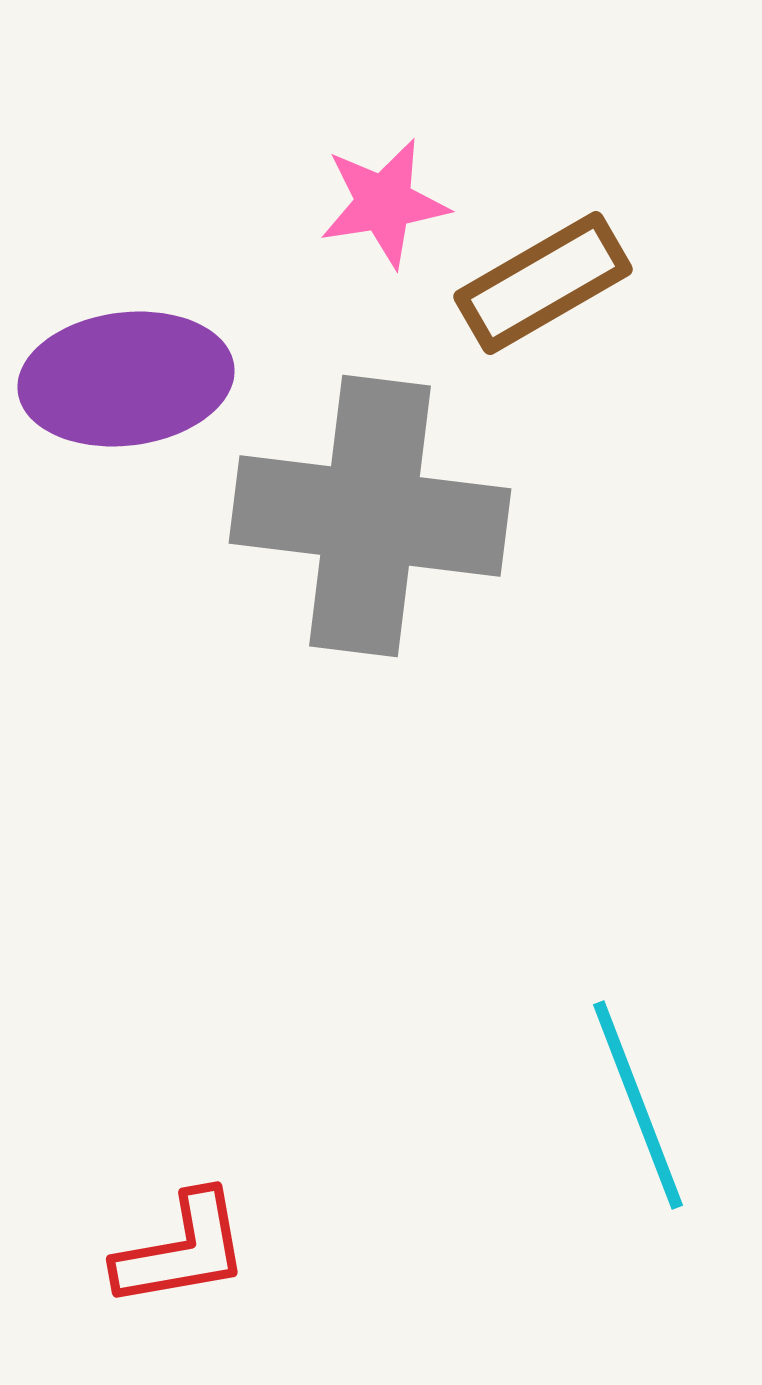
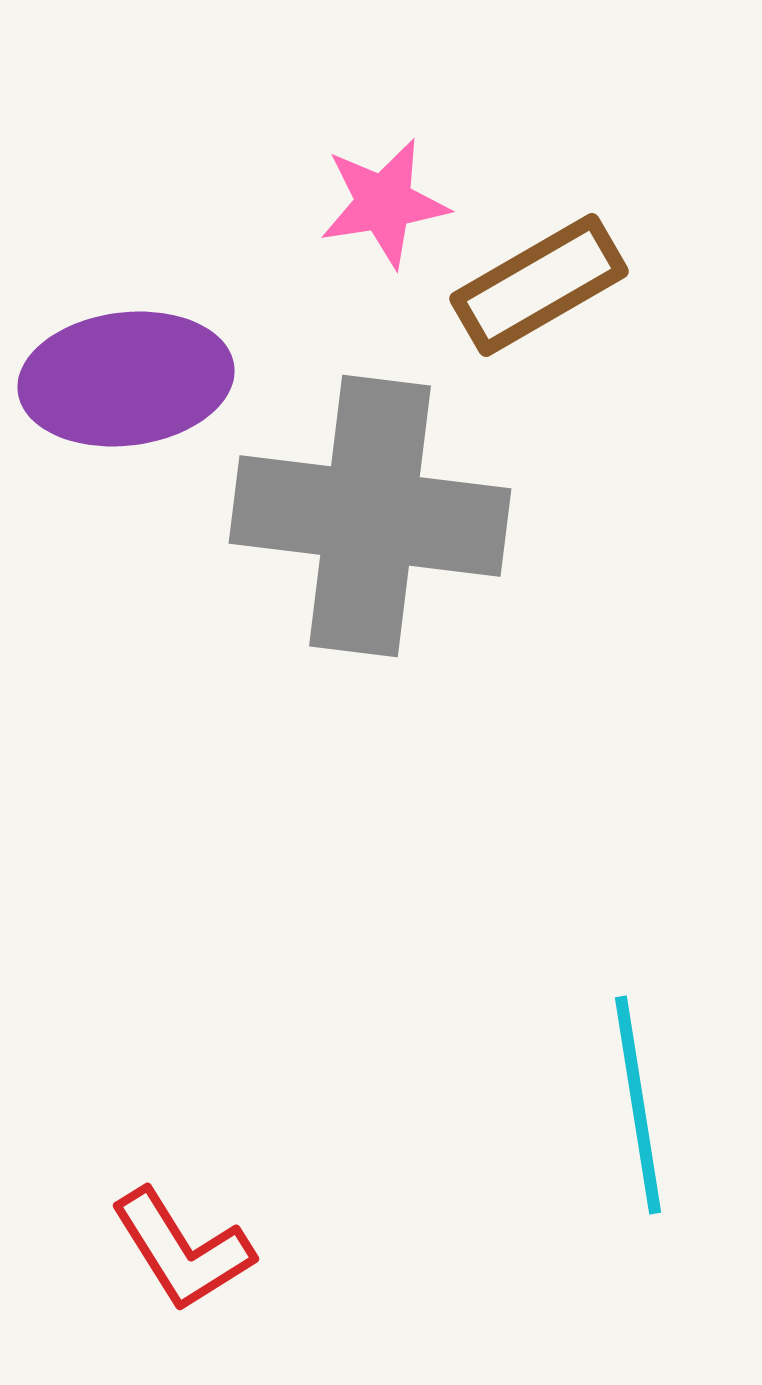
brown rectangle: moved 4 px left, 2 px down
cyan line: rotated 12 degrees clockwise
red L-shape: rotated 68 degrees clockwise
